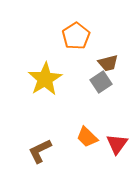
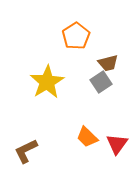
yellow star: moved 2 px right, 3 px down
brown L-shape: moved 14 px left
